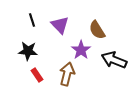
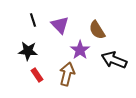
black line: moved 1 px right
purple star: moved 1 px left
